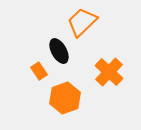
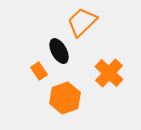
orange cross: moved 1 px down
